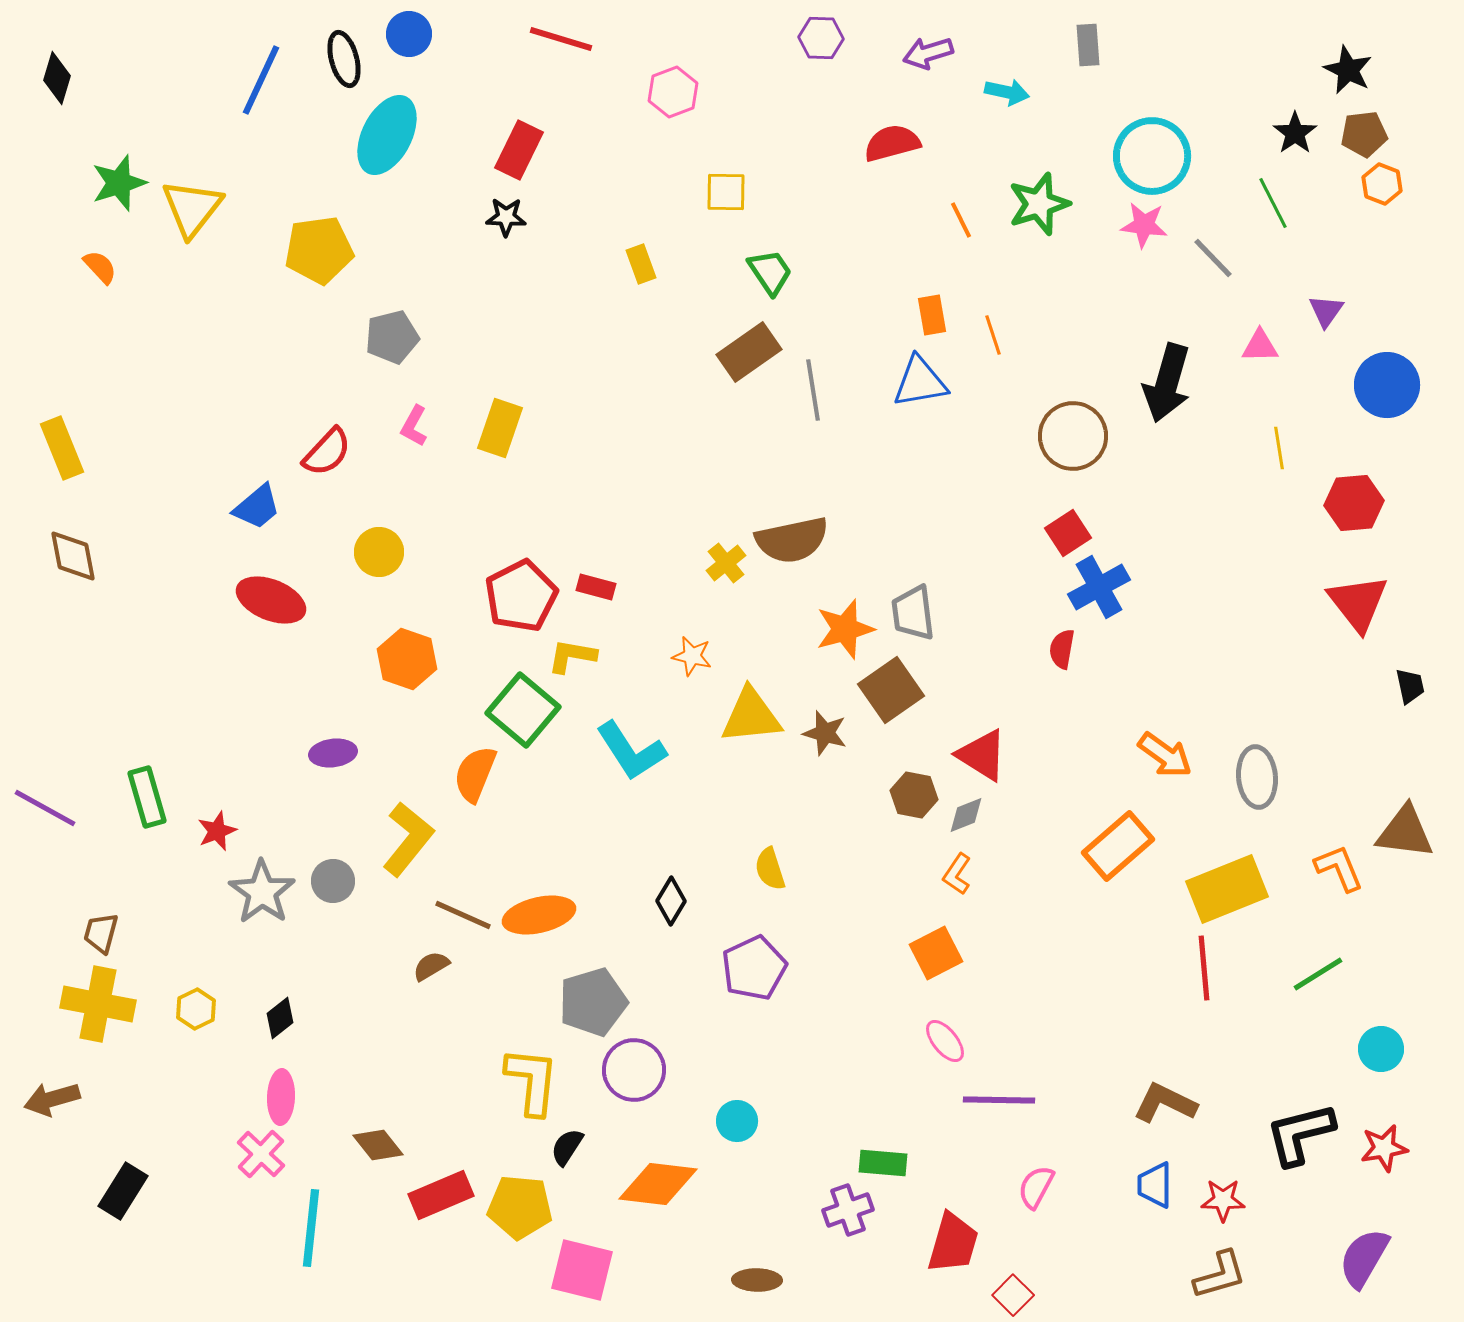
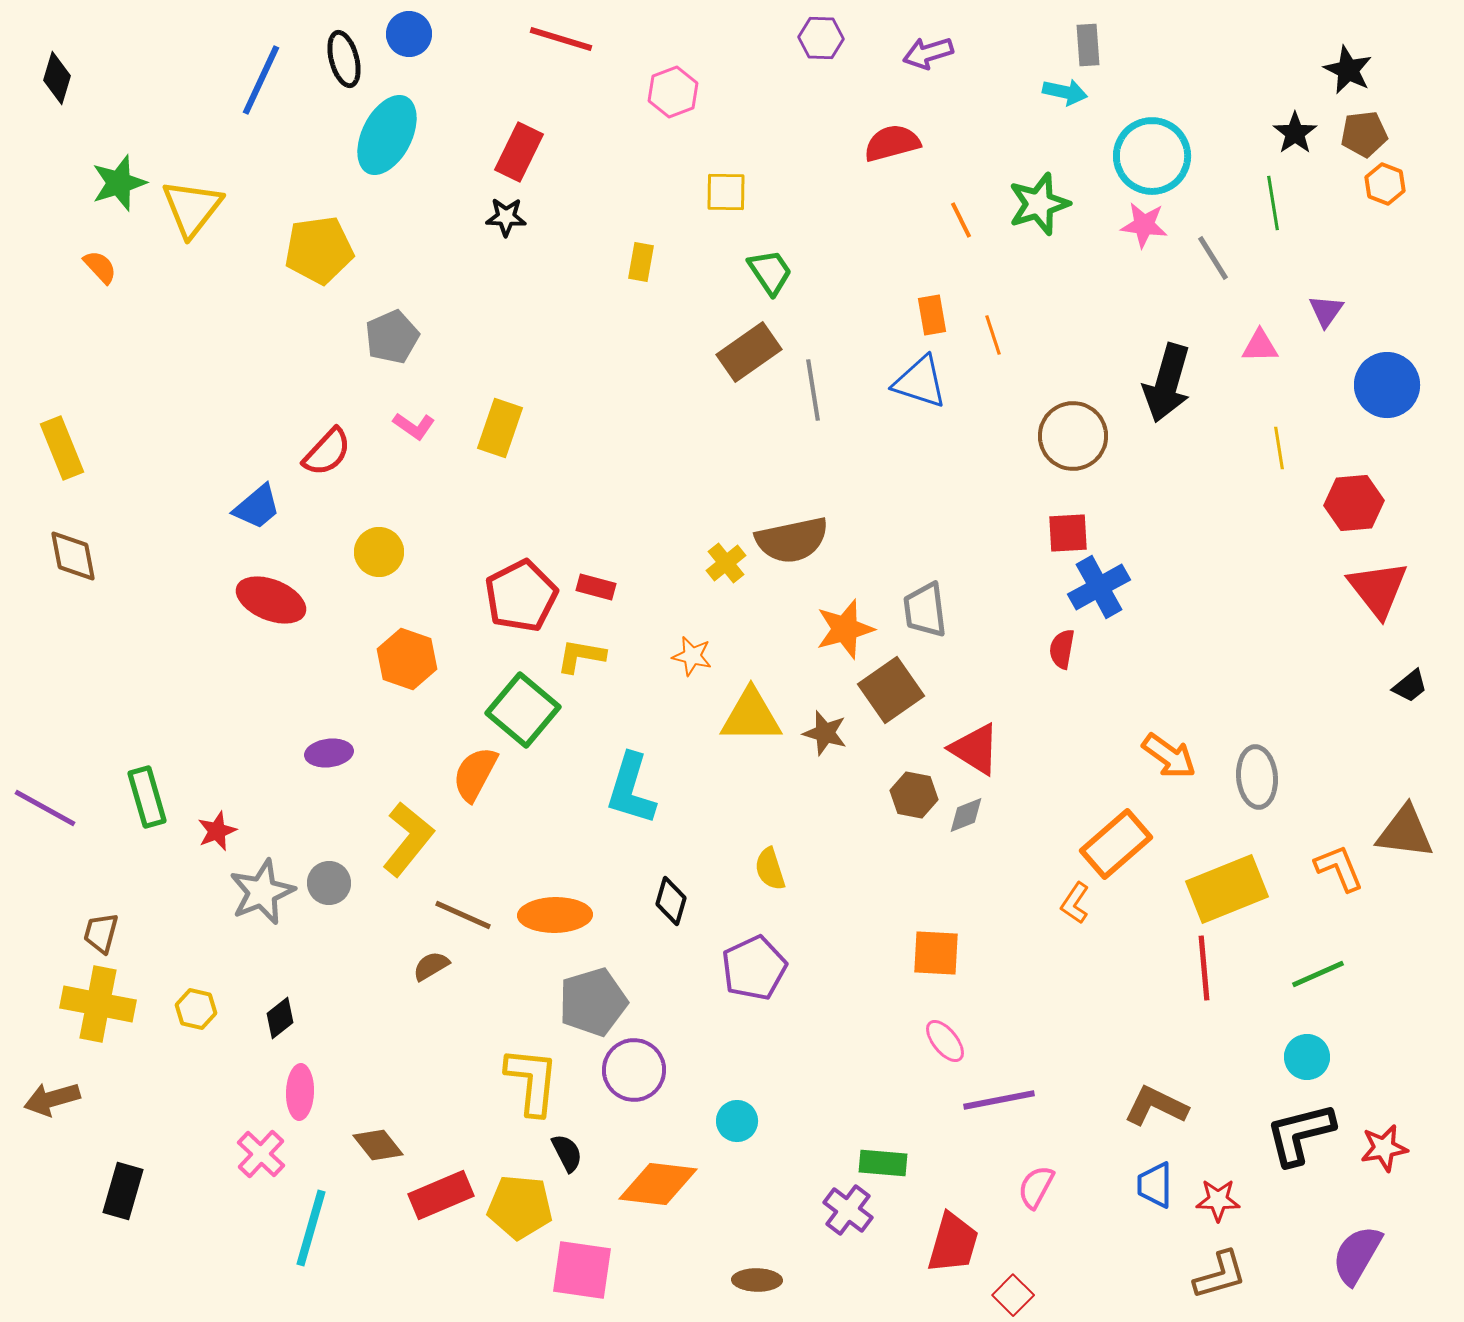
cyan arrow at (1007, 92): moved 58 px right
red rectangle at (519, 150): moved 2 px down
orange hexagon at (1382, 184): moved 3 px right
green line at (1273, 203): rotated 18 degrees clockwise
gray line at (1213, 258): rotated 12 degrees clockwise
yellow rectangle at (641, 264): moved 2 px up; rotated 30 degrees clockwise
gray pentagon at (392, 337): rotated 10 degrees counterclockwise
blue triangle at (920, 382): rotated 28 degrees clockwise
pink L-shape at (414, 426): rotated 84 degrees counterclockwise
red square at (1068, 533): rotated 30 degrees clockwise
red triangle at (1358, 603): moved 20 px right, 14 px up
gray trapezoid at (913, 613): moved 12 px right, 3 px up
yellow L-shape at (572, 656): moved 9 px right
black trapezoid at (1410, 686): rotated 63 degrees clockwise
yellow triangle at (751, 716): rotated 6 degrees clockwise
cyan L-shape at (631, 751): moved 38 px down; rotated 50 degrees clockwise
purple ellipse at (333, 753): moved 4 px left
red triangle at (982, 755): moved 7 px left, 6 px up
orange arrow at (1165, 755): moved 4 px right, 1 px down
orange semicircle at (475, 774): rotated 6 degrees clockwise
orange rectangle at (1118, 846): moved 2 px left, 2 px up
orange L-shape at (957, 874): moved 118 px right, 29 px down
gray circle at (333, 881): moved 4 px left, 2 px down
gray star at (262, 892): rotated 14 degrees clockwise
black diamond at (671, 901): rotated 15 degrees counterclockwise
orange ellipse at (539, 915): moved 16 px right; rotated 12 degrees clockwise
orange square at (936, 953): rotated 30 degrees clockwise
green line at (1318, 974): rotated 8 degrees clockwise
yellow hexagon at (196, 1009): rotated 21 degrees counterclockwise
cyan circle at (1381, 1049): moved 74 px left, 8 px down
pink ellipse at (281, 1097): moved 19 px right, 5 px up
purple line at (999, 1100): rotated 12 degrees counterclockwise
brown L-shape at (1165, 1103): moved 9 px left, 3 px down
black semicircle at (567, 1147): moved 6 px down; rotated 120 degrees clockwise
black rectangle at (123, 1191): rotated 16 degrees counterclockwise
red star at (1223, 1200): moved 5 px left
purple cross at (848, 1210): rotated 33 degrees counterclockwise
cyan line at (311, 1228): rotated 10 degrees clockwise
purple semicircle at (1364, 1258): moved 7 px left, 3 px up
pink square at (582, 1270): rotated 6 degrees counterclockwise
